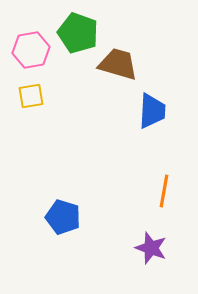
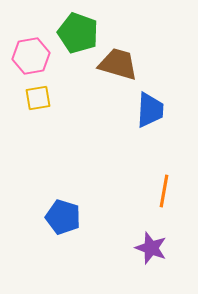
pink hexagon: moved 6 px down
yellow square: moved 7 px right, 2 px down
blue trapezoid: moved 2 px left, 1 px up
